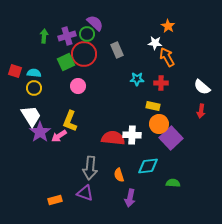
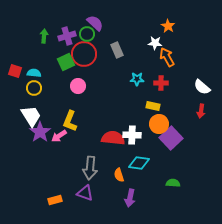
cyan diamond: moved 9 px left, 3 px up; rotated 15 degrees clockwise
